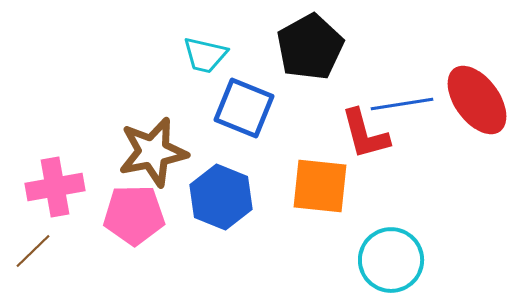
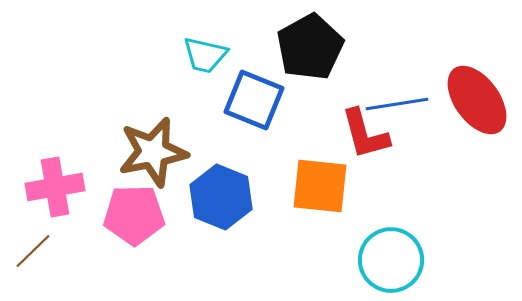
blue line: moved 5 px left
blue square: moved 10 px right, 8 px up
